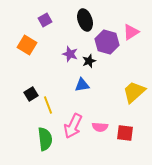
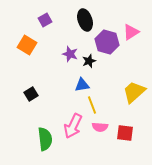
yellow line: moved 44 px right
